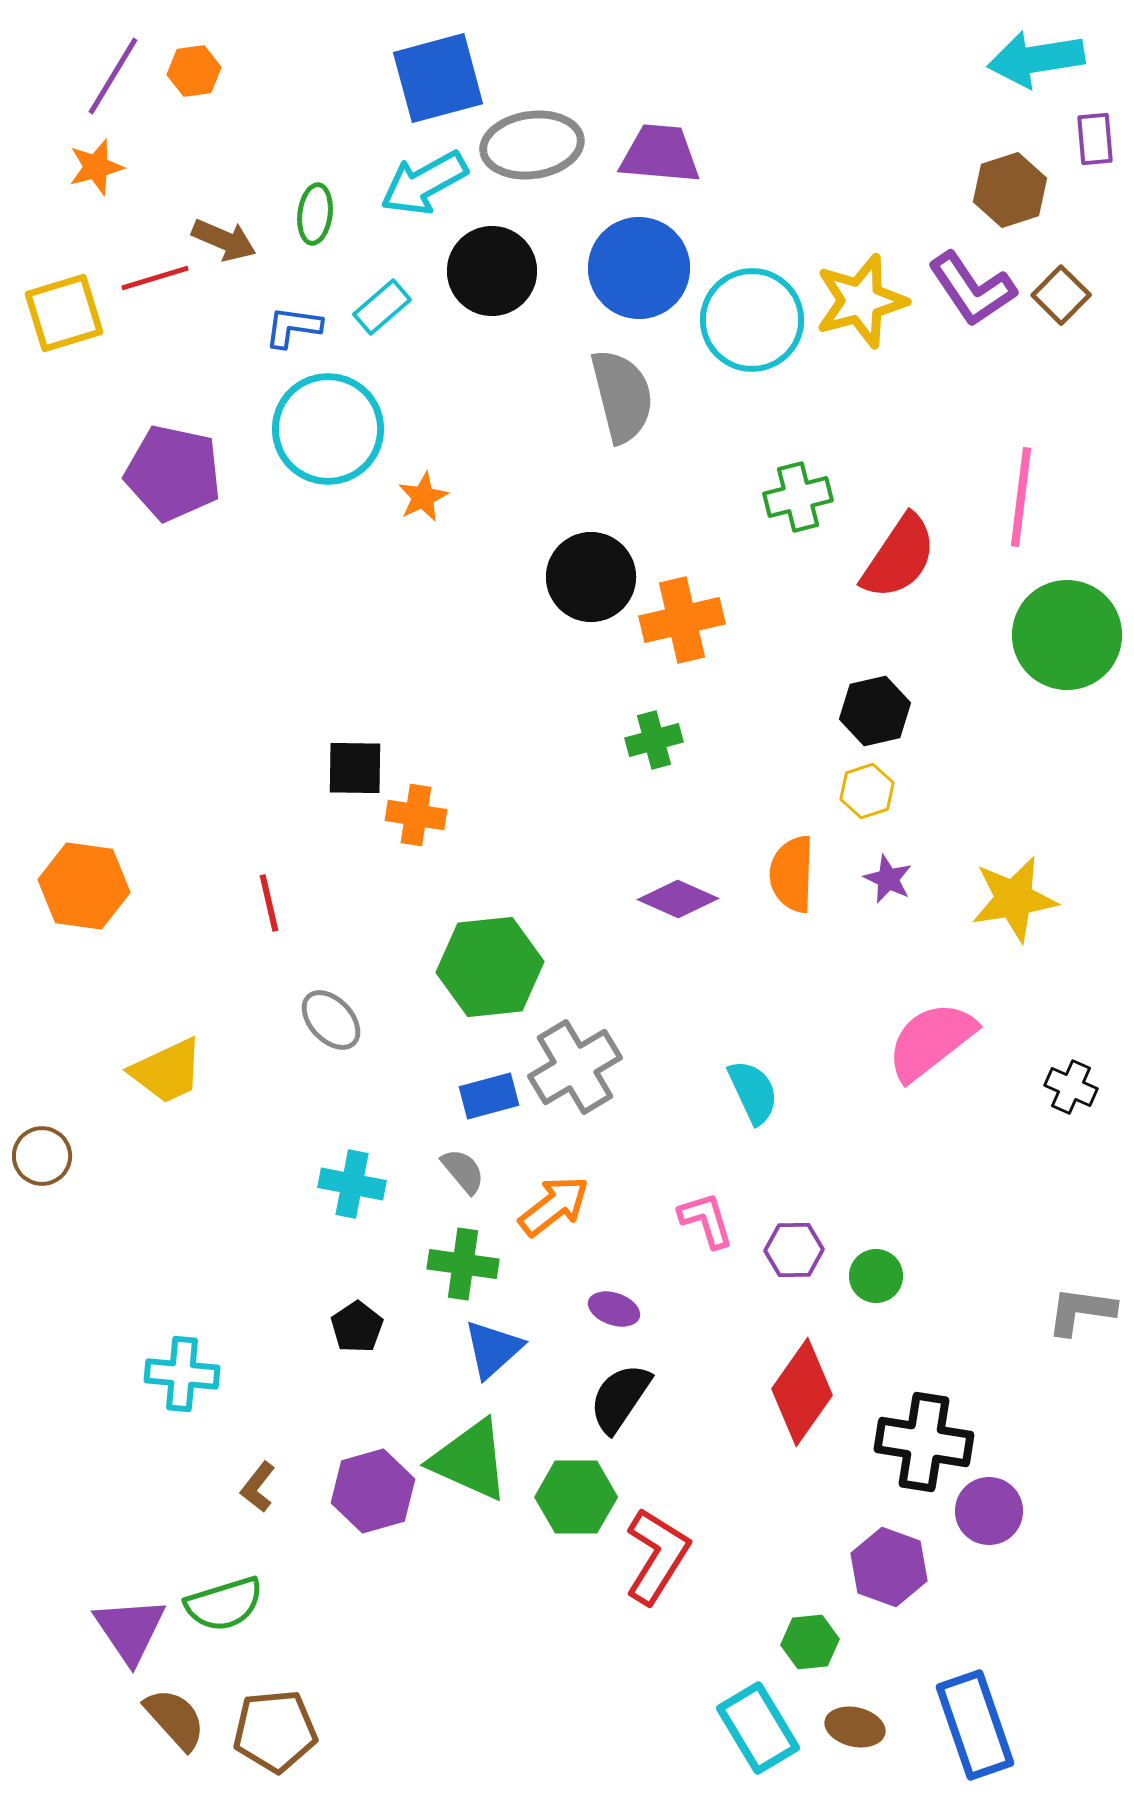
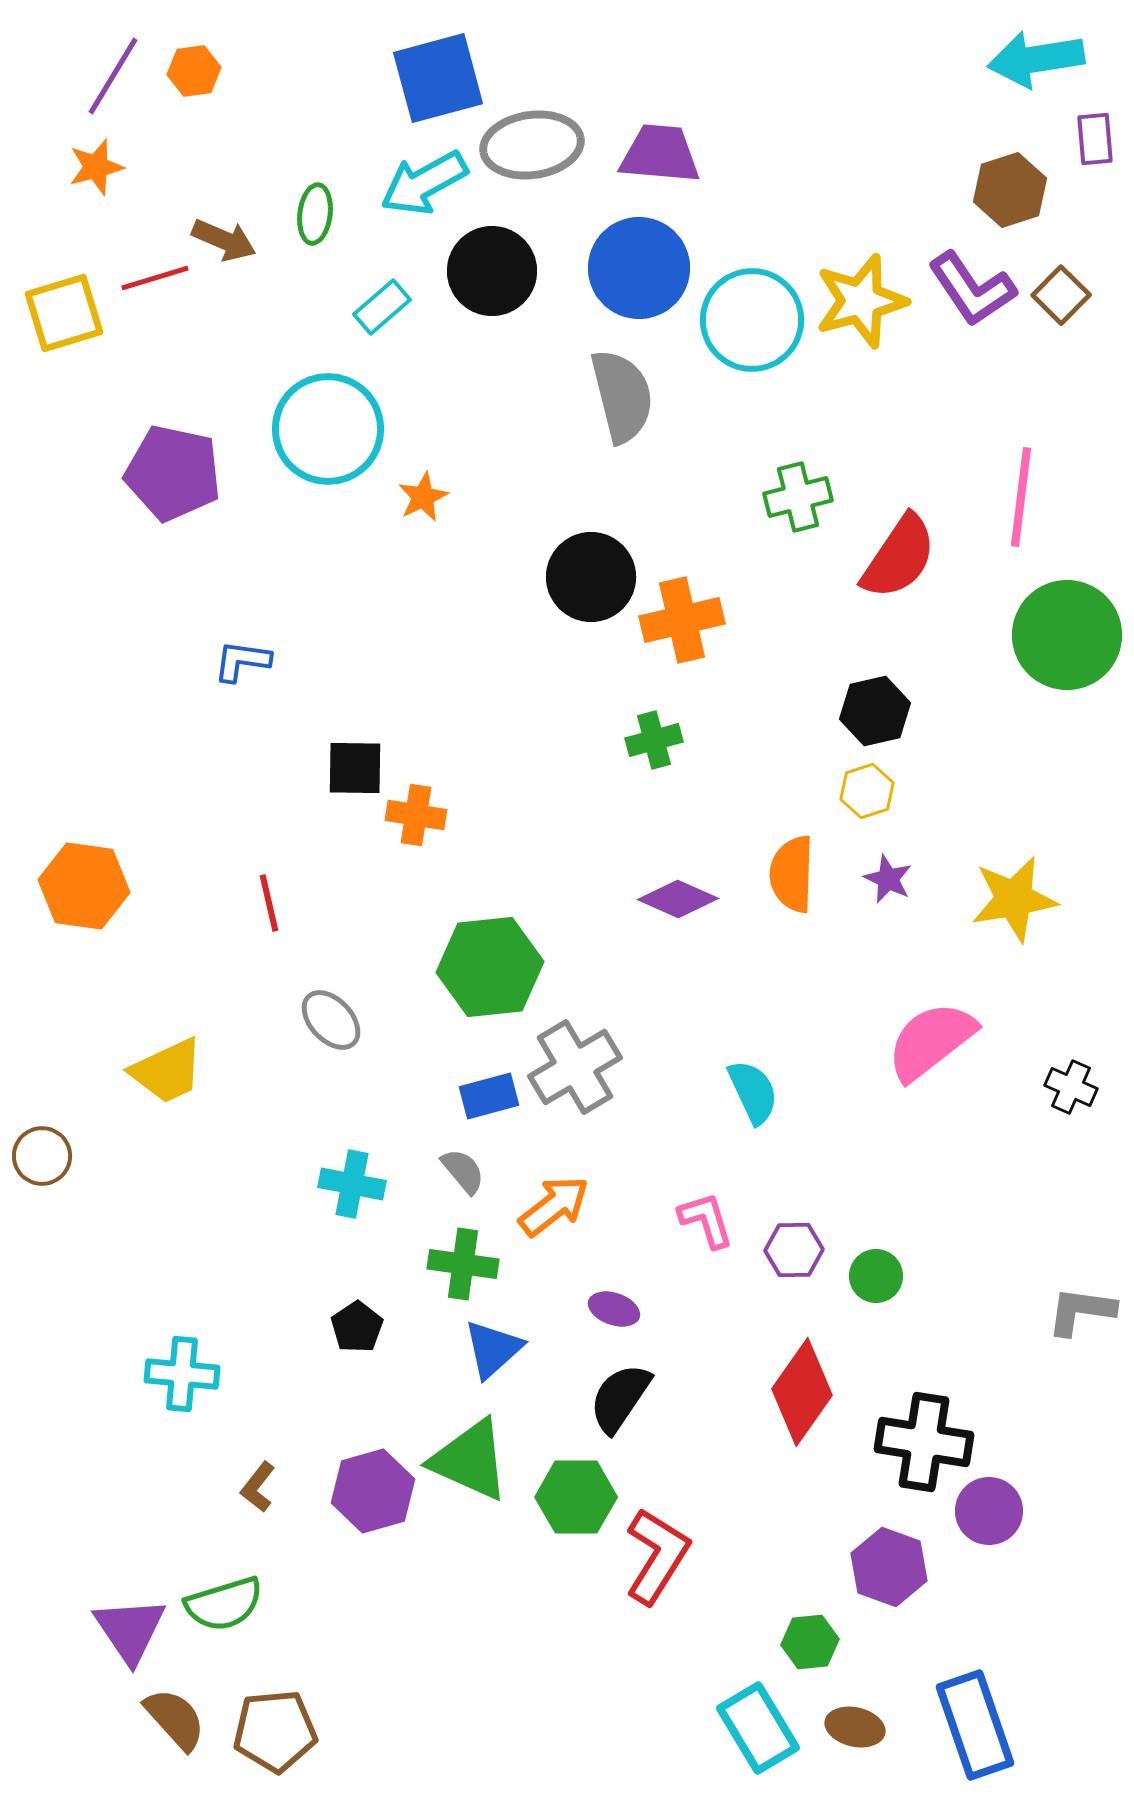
blue L-shape at (293, 327): moved 51 px left, 334 px down
